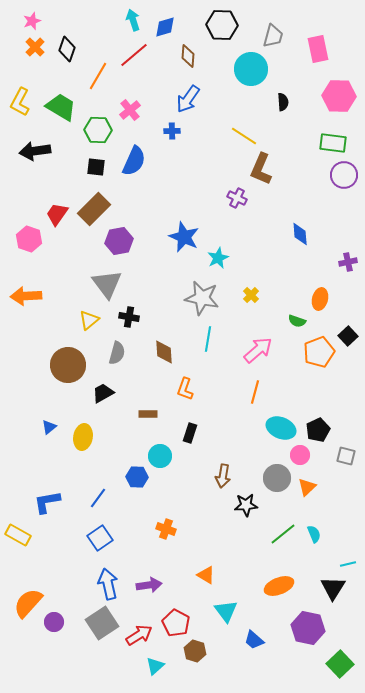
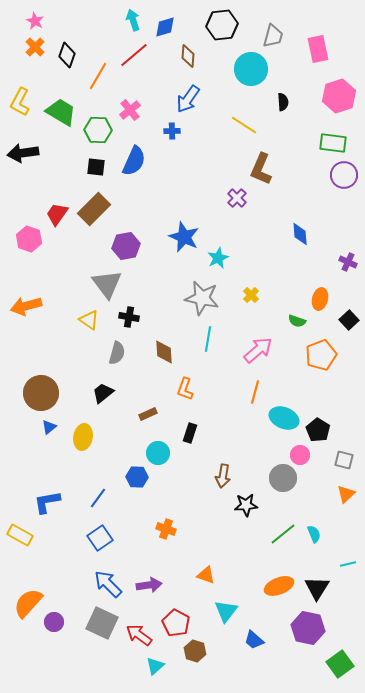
pink star at (32, 21): moved 3 px right; rotated 24 degrees counterclockwise
black hexagon at (222, 25): rotated 8 degrees counterclockwise
black diamond at (67, 49): moved 6 px down
pink hexagon at (339, 96): rotated 20 degrees counterclockwise
green trapezoid at (61, 107): moved 5 px down
yellow line at (244, 136): moved 11 px up
black arrow at (35, 151): moved 12 px left, 2 px down
purple cross at (237, 198): rotated 18 degrees clockwise
purple hexagon at (119, 241): moved 7 px right, 5 px down
purple cross at (348, 262): rotated 36 degrees clockwise
orange arrow at (26, 296): moved 10 px down; rotated 12 degrees counterclockwise
yellow triangle at (89, 320): rotated 45 degrees counterclockwise
black square at (348, 336): moved 1 px right, 16 px up
orange pentagon at (319, 352): moved 2 px right, 3 px down
brown circle at (68, 365): moved 27 px left, 28 px down
black trapezoid at (103, 393): rotated 10 degrees counterclockwise
brown rectangle at (148, 414): rotated 24 degrees counterclockwise
cyan ellipse at (281, 428): moved 3 px right, 10 px up
black pentagon at (318, 430): rotated 15 degrees counterclockwise
cyan circle at (160, 456): moved 2 px left, 3 px up
gray square at (346, 456): moved 2 px left, 4 px down
gray circle at (277, 478): moved 6 px right
orange triangle at (307, 487): moved 39 px right, 7 px down
yellow rectangle at (18, 535): moved 2 px right
orange triangle at (206, 575): rotated 12 degrees counterclockwise
blue arrow at (108, 584): rotated 32 degrees counterclockwise
black triangle at (333, 588): moved 16 px left
cyan triangle at (226, 611): rotated 15 degrees clockwise
gray square at (102, 623): rotated 32 degrees counterclockwise
red arrow at (139, 635): rotated 112 degrees counterclockwise
green square at (340, 664): rotated 8 degrees clockwise
